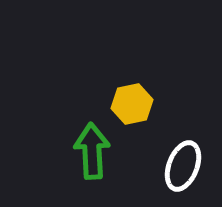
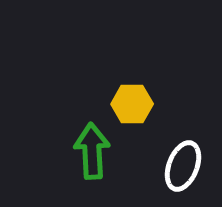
yellow hexagon: rotated 12 degrees clockwise
